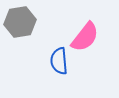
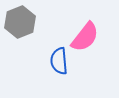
gray hexagon: rotated 12 degrees counterclockwise
